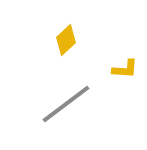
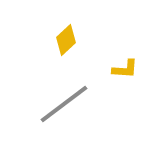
gray line: moved 2 px left
